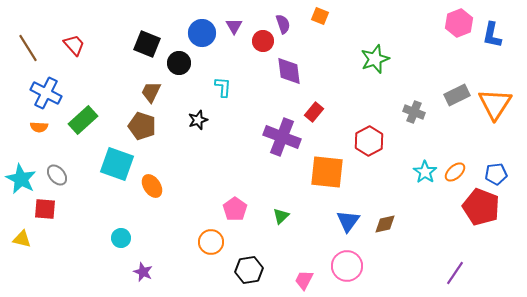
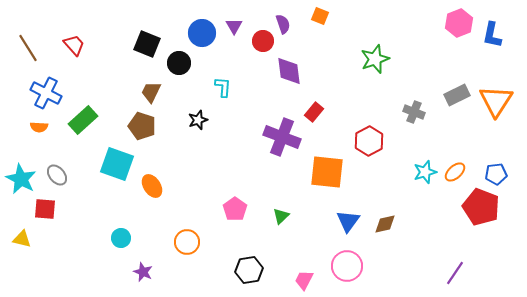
orange triangle at (495, 104): moved 1 px right, 3 px up
cyan star at (425, 172): rotated 20 degrees clockwise
orange circle at (211, 242): moved 24 px left
